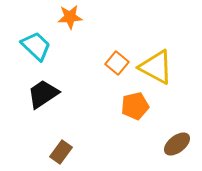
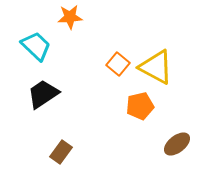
orange square: moved 1 px right, 1 px down
orange pentagon: moved 5 px right
